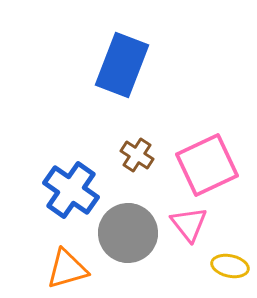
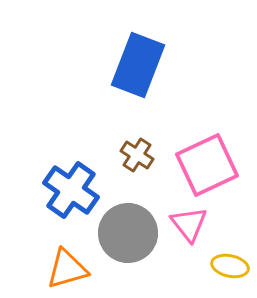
blue rectangle: moved 16 px right
